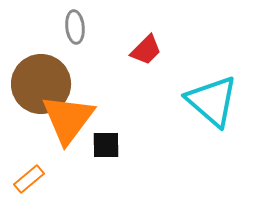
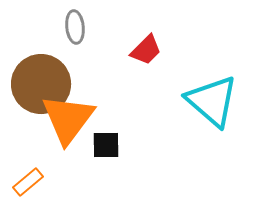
orange rectangle: moved 1 px left, 3 px down
